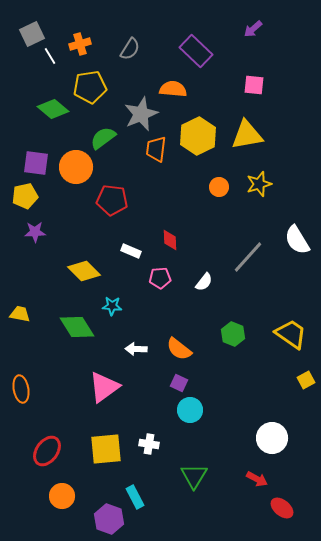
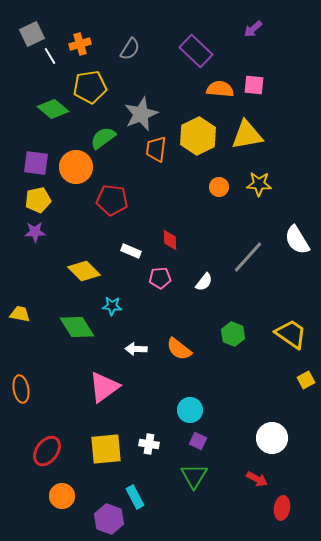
orange semicircle at (173, 89): moved 47 px right
yellow star at (259, 184): rotated 20 degrees clockwise
yellow pentagon at (25, 196): moved 13 px right, 4 px down
purple square at (179, 383): moved 19 px right, 58 px down
red ellipse at (282, 508): rotated 60 degrees clockwise
